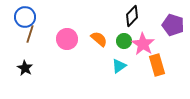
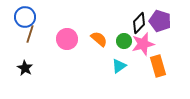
black diamond: moved 7 px right, 7 px down
purple pentagon: moved 13 px left, 4 px up
pink star: rotated 25 degrees clockwise
orange rectangle: moved 1 px right, 1 px down
